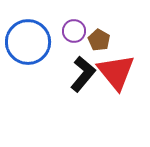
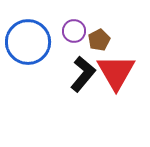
brown pentagon: rotated 15 degrees clockwise
red triangle: rotated 9 degrees clockwise
